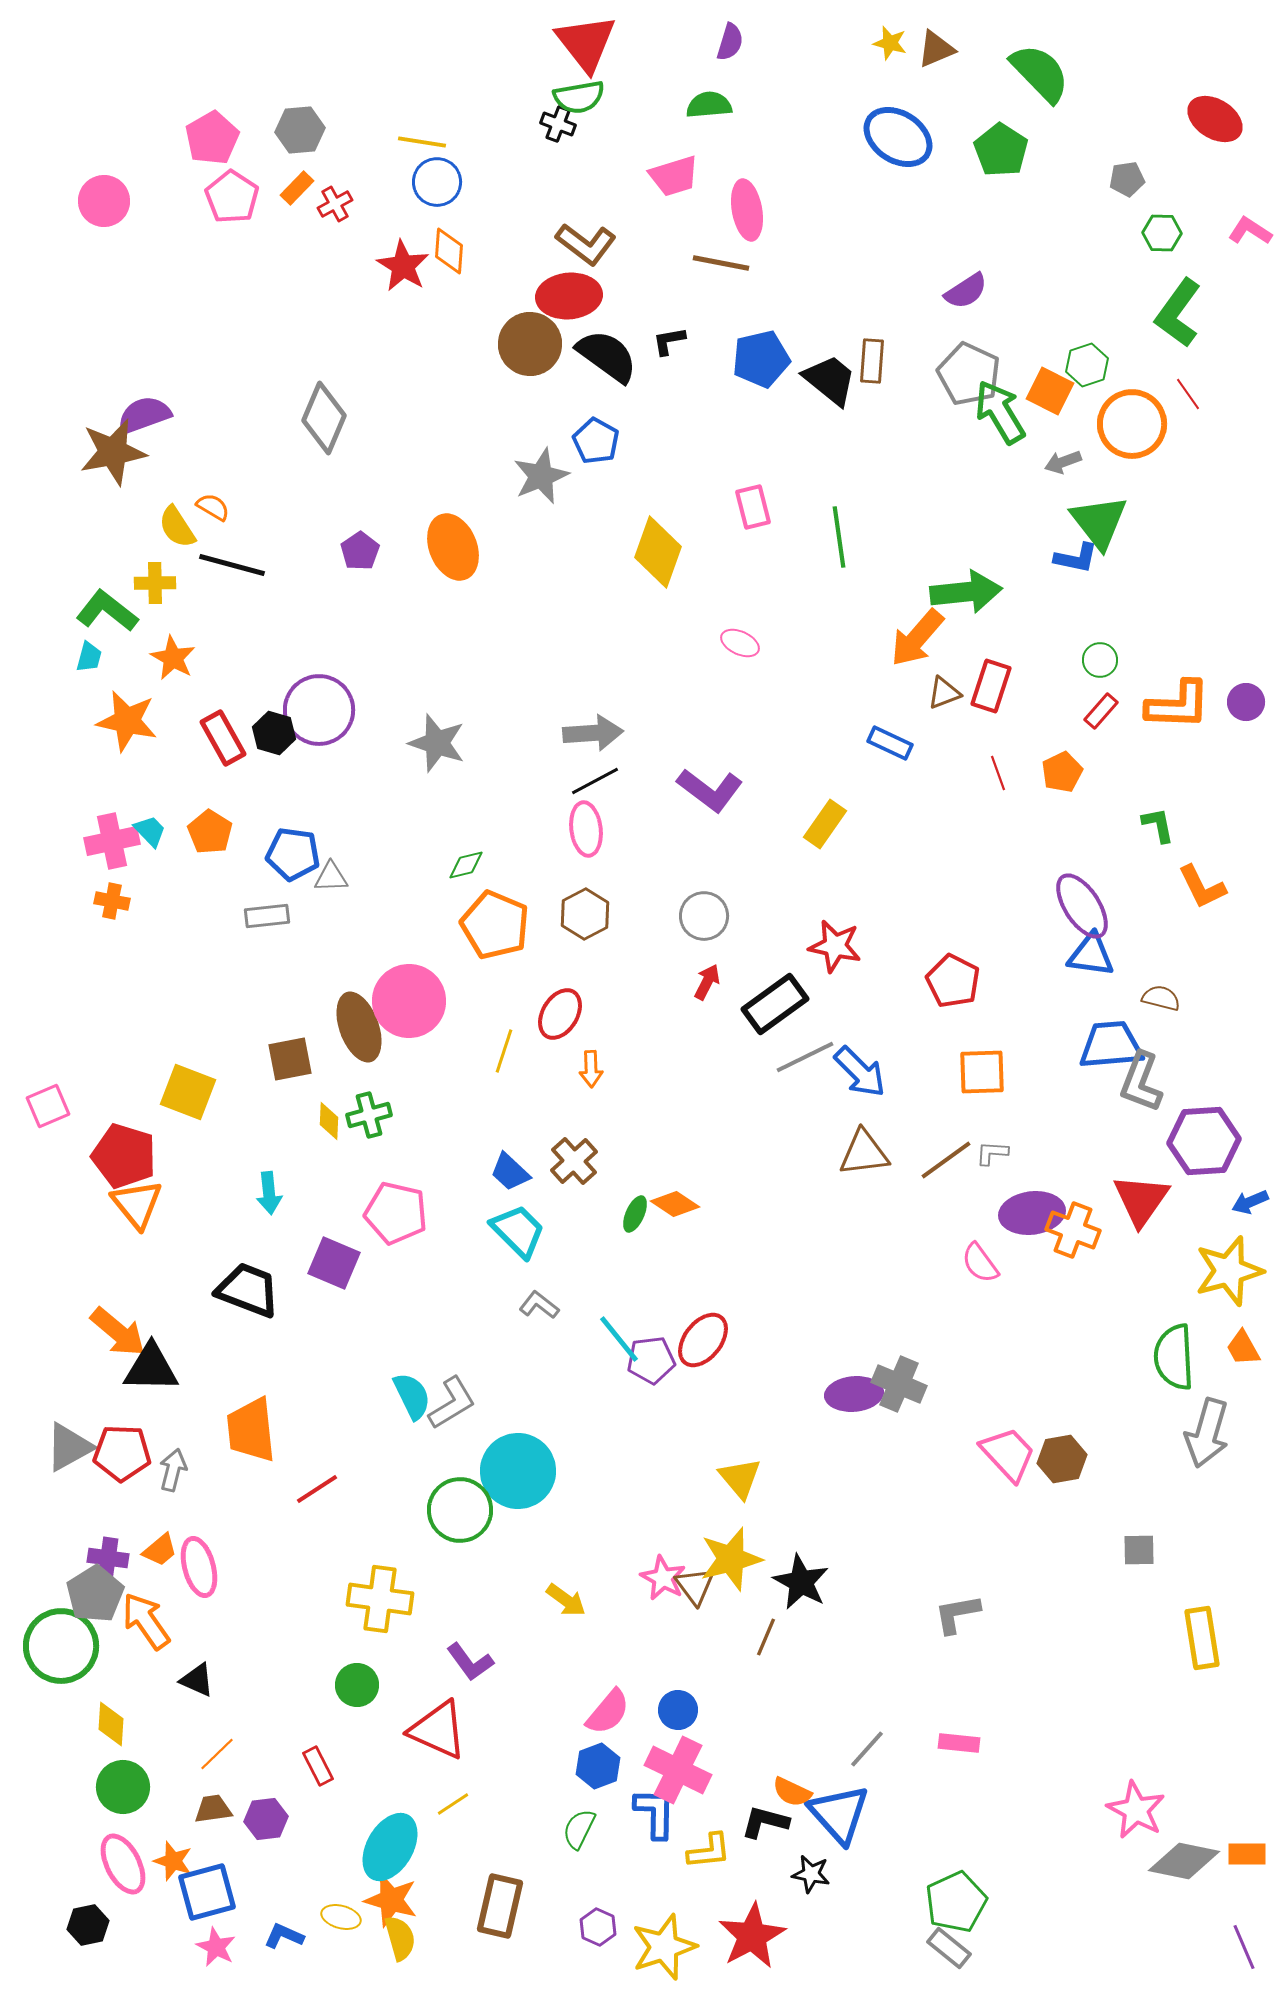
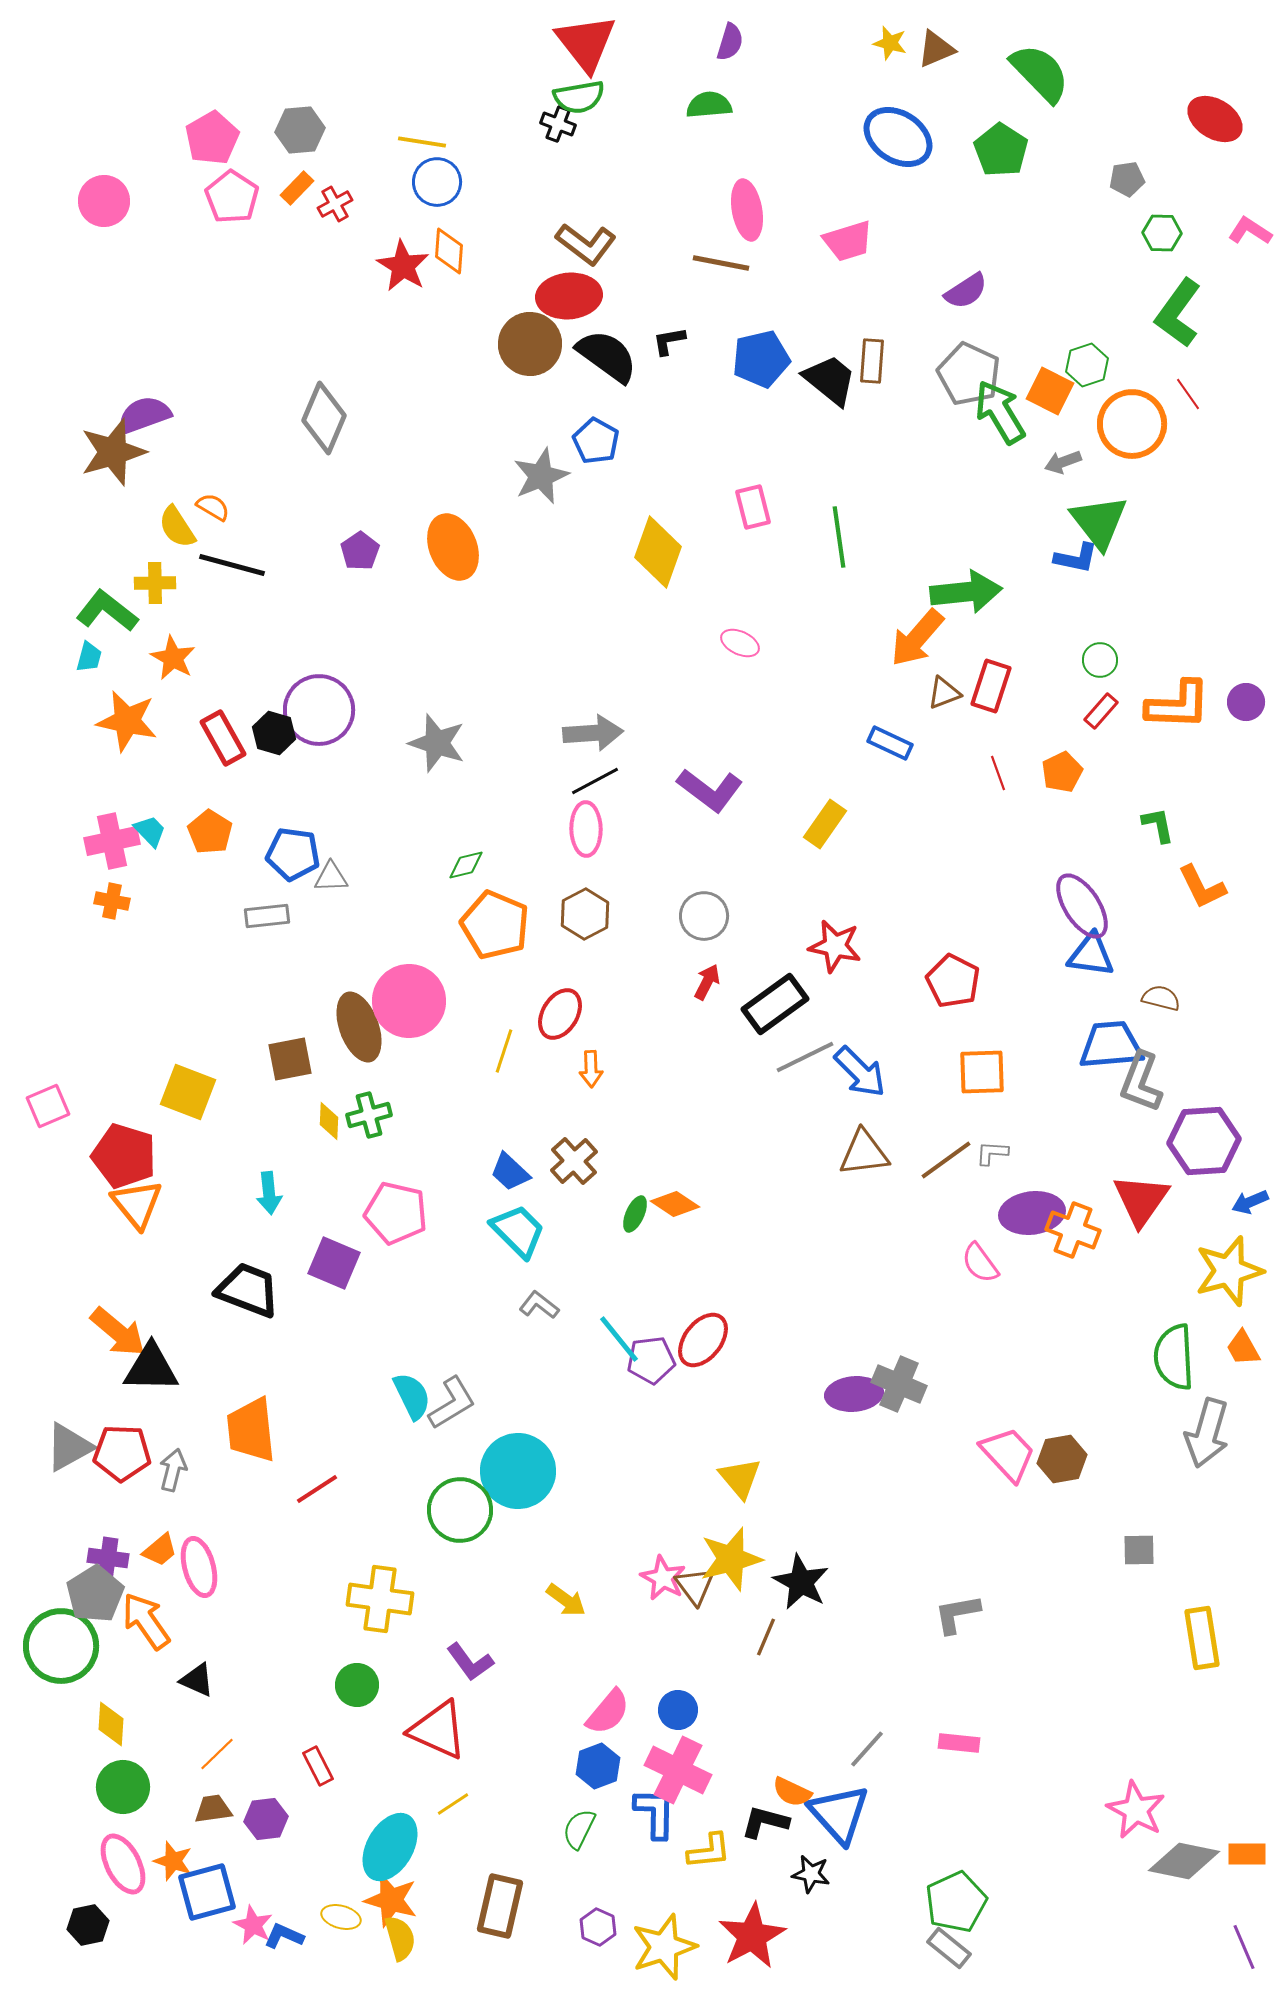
pink trapezoid at (674, 176): moved 174 px right, 65 px down
brown star at (113, 452): rotated 6 degrees counterclockwise
pink ellipse at (586, 829): rotated 6 degrees clockwise
pink star at (216, 1947): moved 37 px right, 22 px up
